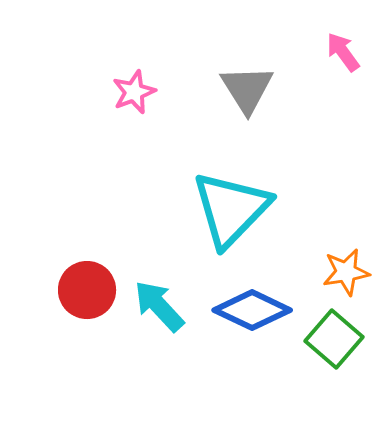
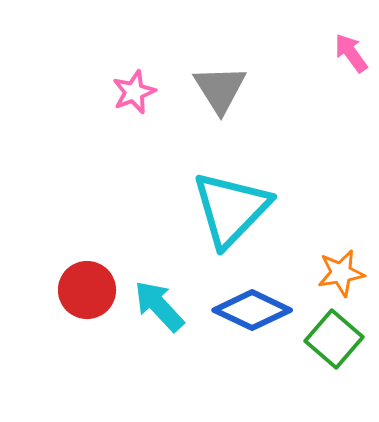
pink arrow: moved 8 px right, 1 px down
gray triangle: moved 27 px left
orange star: moved 5 px left, 1 px down
